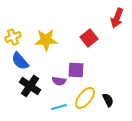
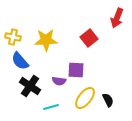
yellow cross: rotated 35 degrees clockwise
cyan line: moved 8 px left
